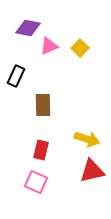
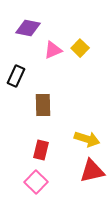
pink triangle: moved 4 px right, 4 px down
pink square: rotated 20 degrees clockwise
